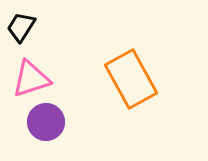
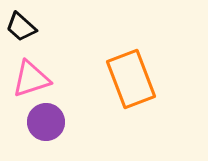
black trapezoid: rotated 80 degrees counterclockwise
orange rectangle: rotated 8 degrees clockwise
